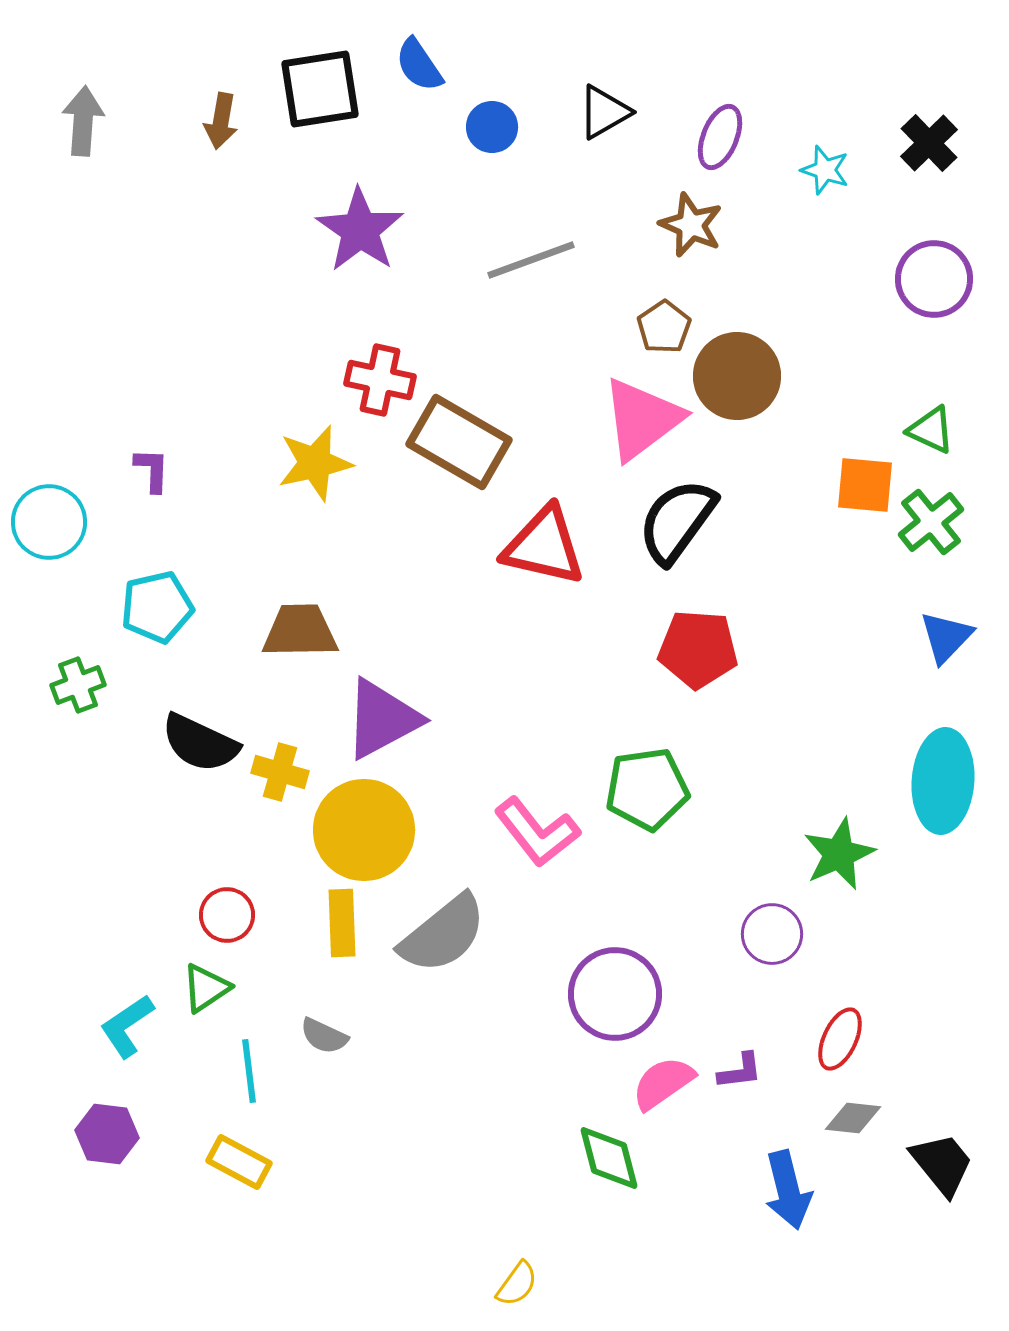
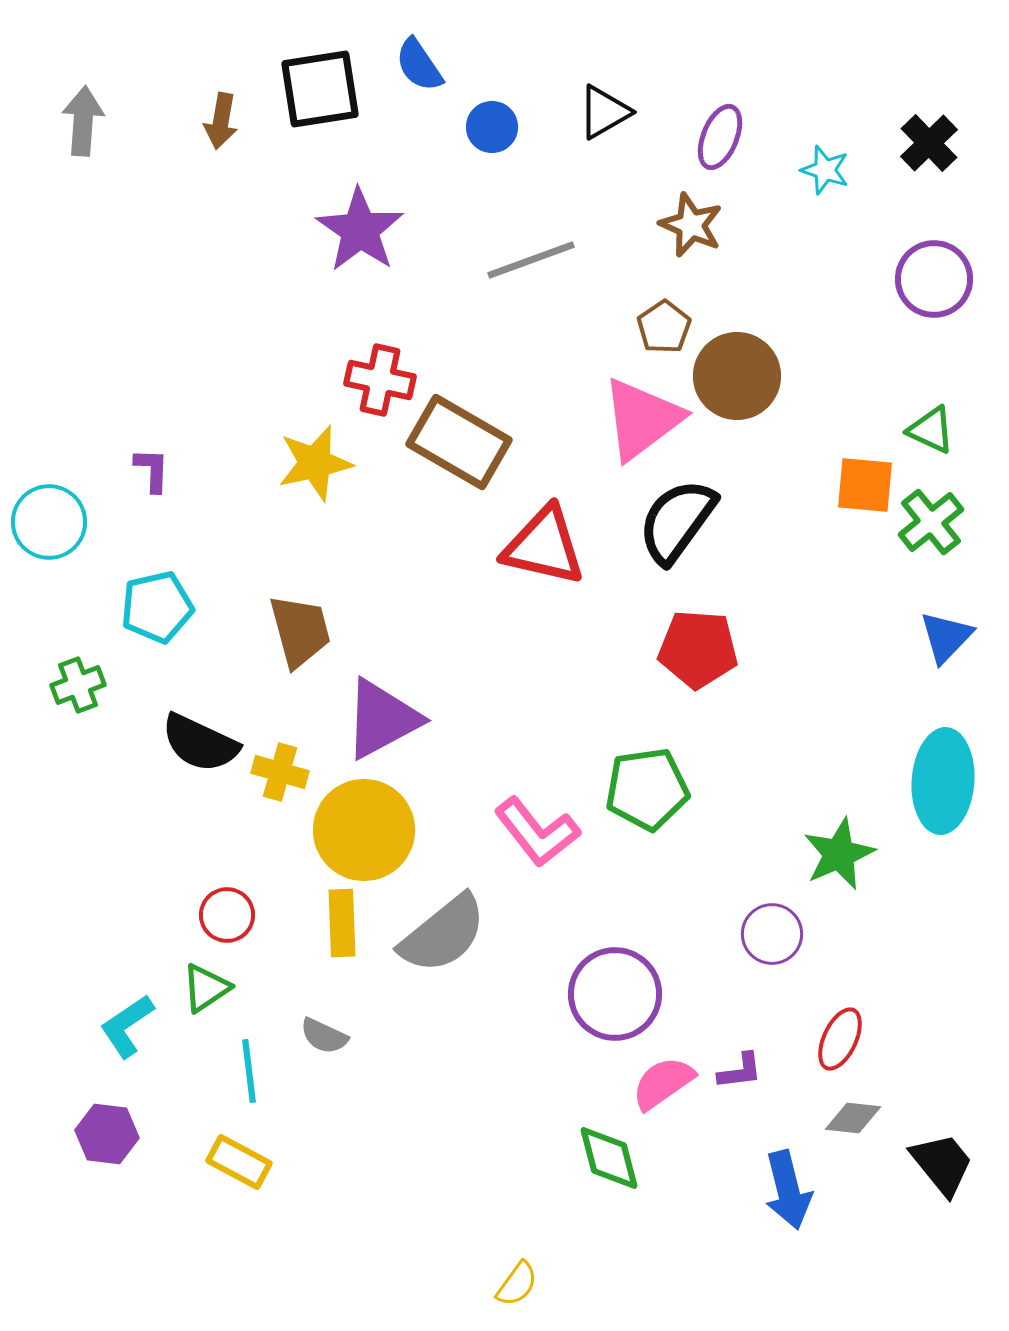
brown trapezoid at (300, 631): rotated 76 degrees clockwise
